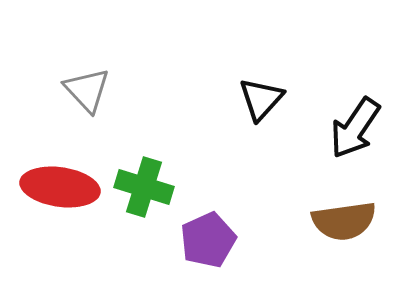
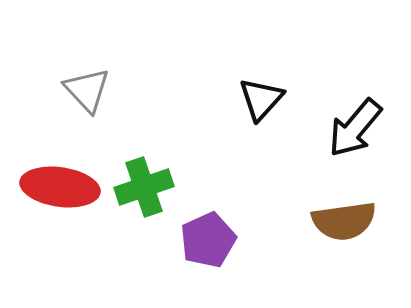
black arrow: rotated 6 degrees clockwise
green cross: rotated 36 degrees counterclockwise
